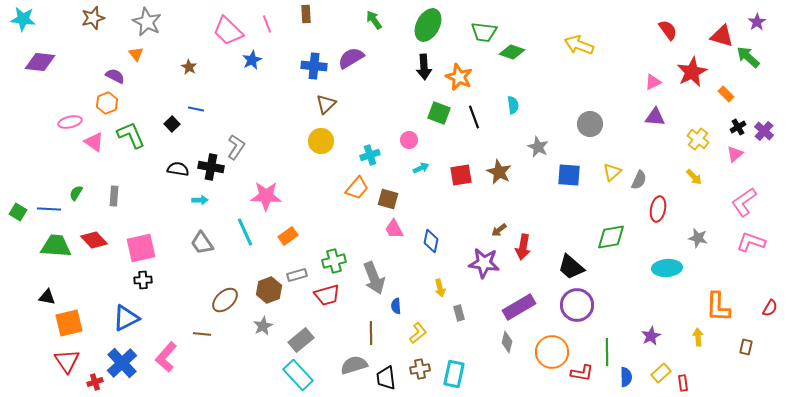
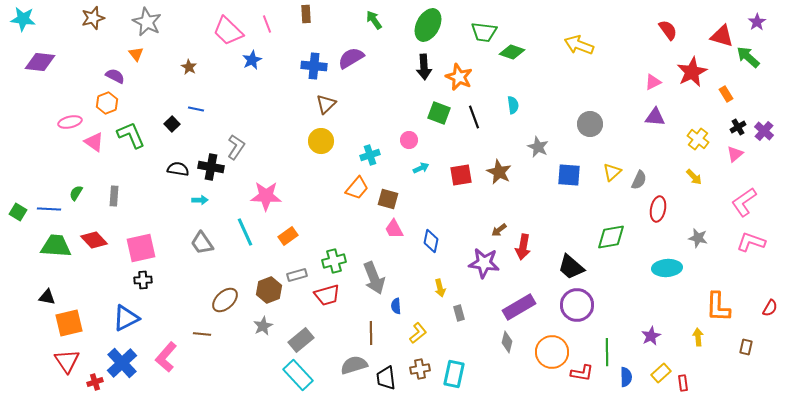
orange rectangle at (726, 94): rotated 14 degrees clockwise
